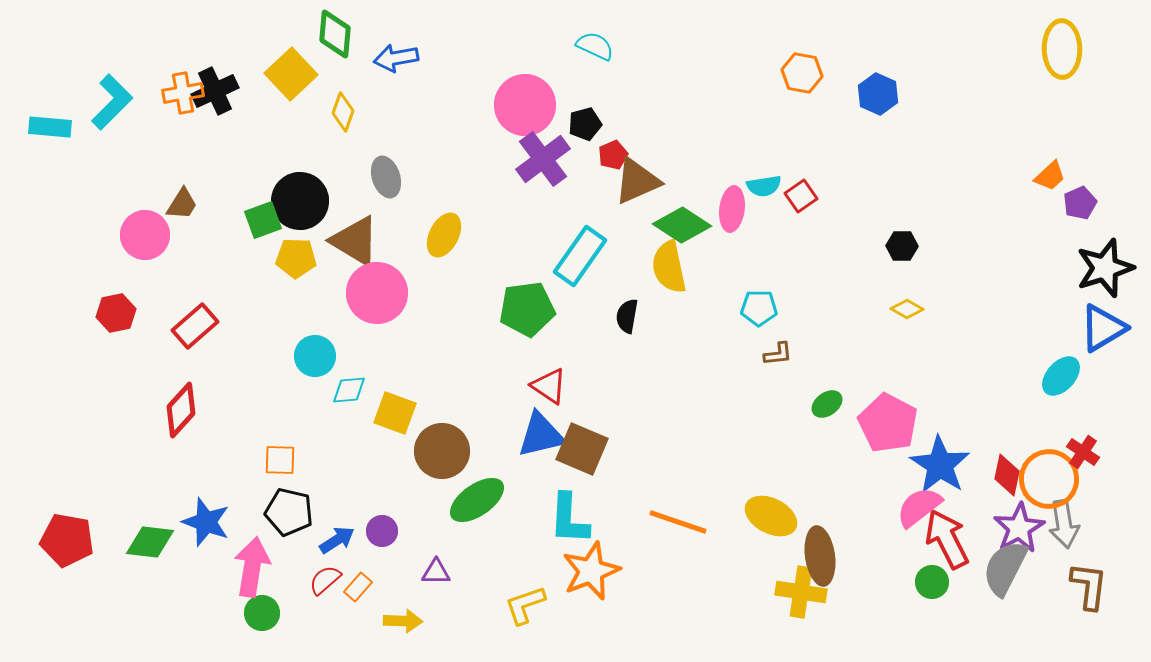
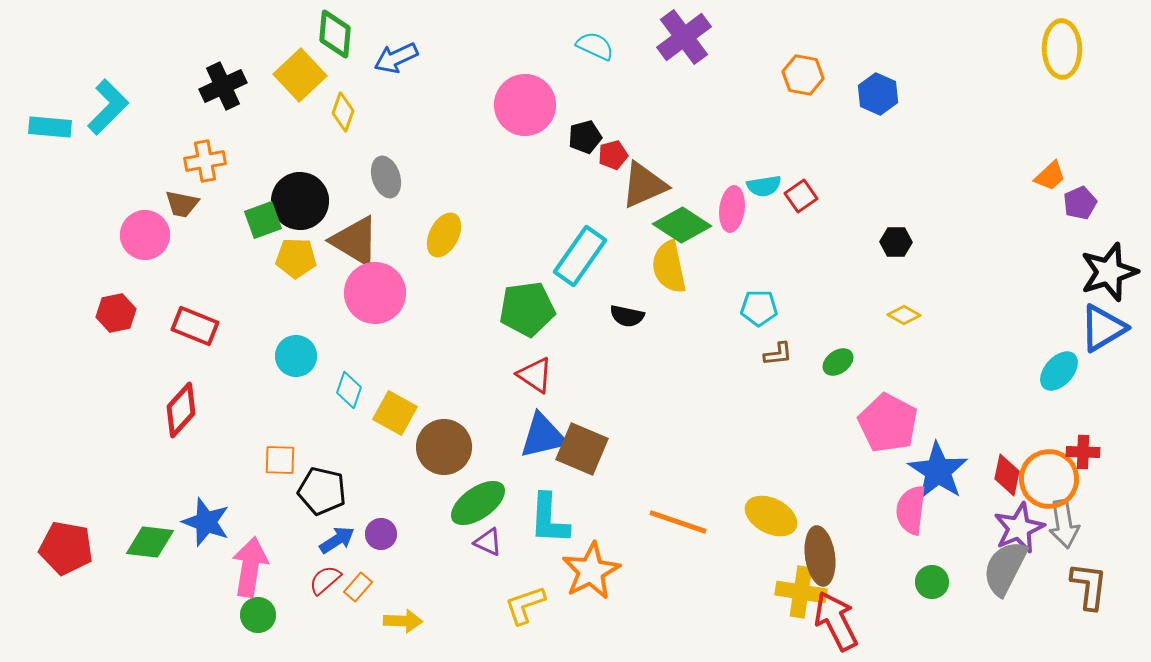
blue arrow at (396, 58): rotated 15 degrees counterclockwise
orange hexagon at (802, 73): moved 1 px right, 2 px down
yellow square at (291, 74): moved 9 px right, 1 px down
black cross at (215, 91): moved 8 px right, 5 px up
orange cross at (183, 93): moved 22 px right, 68 px down
cyan L-shape at (112, 102): moved 4 px left, 5 px down
black pentagon at (585, 124): moved 13 px down
red pentagon at (613, 155): rotated 8 degrees clockwise
purple cross at (543, 159): moved 141 px right, 122 px up
brown triangle at (637, 181): moved 7 px right, 4 px down
brown trapezoid at (182, 204): rotated 69 degrees clockwise
black hexagon at (902, 246): moved 6 px left, 4 px up
black star at (1105, 268): moved 4 px right, 4 px down
pink circle at (377, 293): moved 2 px left
yellow diamond at (907, 309): moved 3 px left, 6 px down
black semicircle at (627, 316): rotated 88 degrees counterclockwise
red rectangle at (195, 326): rotated 63 degrees clockwise
cyan circle at (315, 356): moved 19 px left
cyan ellipse at (1061, 376): moved 2 px left, 5 px up
red triangle at (549, 386): moved 14 px left, 11 px up
cyan diamond at (349, 390): rotated 66 degrees counterclockwise
green ellipse at (827, 404): moved 11 px right, 42 px up
yellow square at (395, 413): rotated 9 degrees clockwise
blue triangle at (541, 435): moved 2 px right, 1 px down
brown circle at (442, 451): moved 2 px right, 4 px up
red cross at (1083, 452): rotated 32 degrees counterclockwise
blue star at (940, 465): moved 2 px left, 6 px down
green ellipse at (477, 500): moved 1 px right, 3 px down
pink semicircle at (919, 507): moved 8 px left, 3 px down; rotated 45 degrees counterclockwise
black pentagon at (289, 512): moved 33 px right, 21 px up
cyan L-shape at (569, 519): moved 20 px left
purple star at (1019, 528): rotated 6 degrees clockwise
purple circle at (382, 531): moved 1 px left, 3 px down
red arrow at (947, 539): moved 111 px left, 82 px down
red pentagon at (67, 540): moved 1 px left, 8 px down
pink arrow at (252, 567): moved 2 px left
orange star at (591, 571): rotated 6 degrees counterclockwise
purple triangle at (436, 572): moved 52 px right, 30 px up; rotated 24 degrees clockwise
green circle at (262, 613): moved 4 px left, 2 px down
